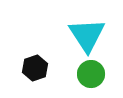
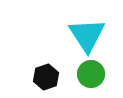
black hexagon: moved 11 px right, 9 px down
